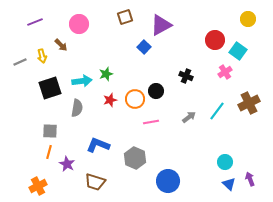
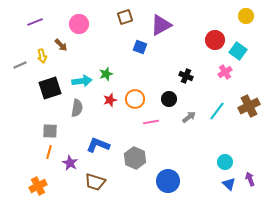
yellow circle: moved 2 px left, 3 px up
blue square: moved 4 px left; rotated 24 degrees counterclockwise
gray line: moved 3 px down
black circle: moved 13 px right, 8 px down
brown cross: moved 3 px down
purple star: moved 3 px right, 1 px up
